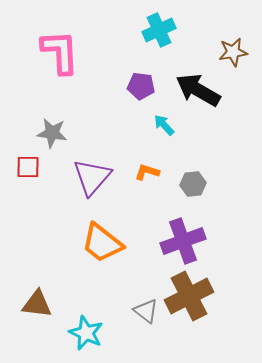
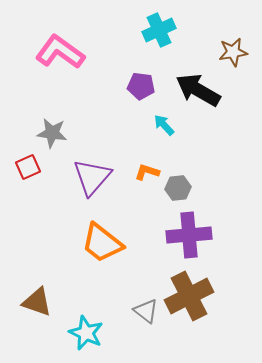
pink L-shape: rotated 51 degrees counterclockwise
red square: rotated 25 degrees counterclockwise
gray hexagon: moved 15 px left, 4 px down
purple cross: moved 6 px right, 6 px up; rotated 15 degrees clockwise
brown triangle: moved 2 px up; rotated 12 degrees clockwise
